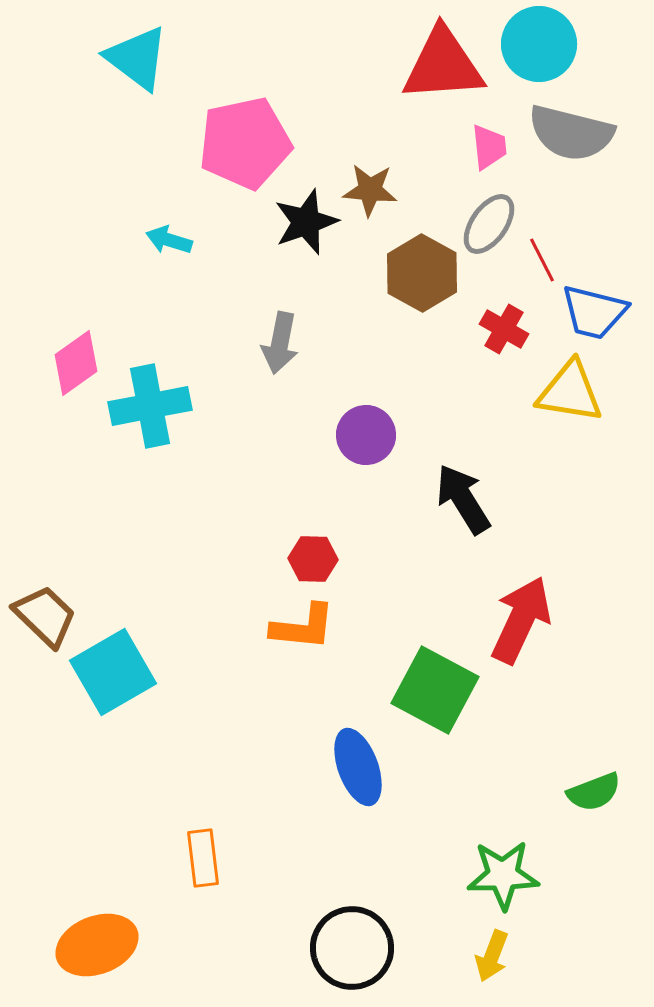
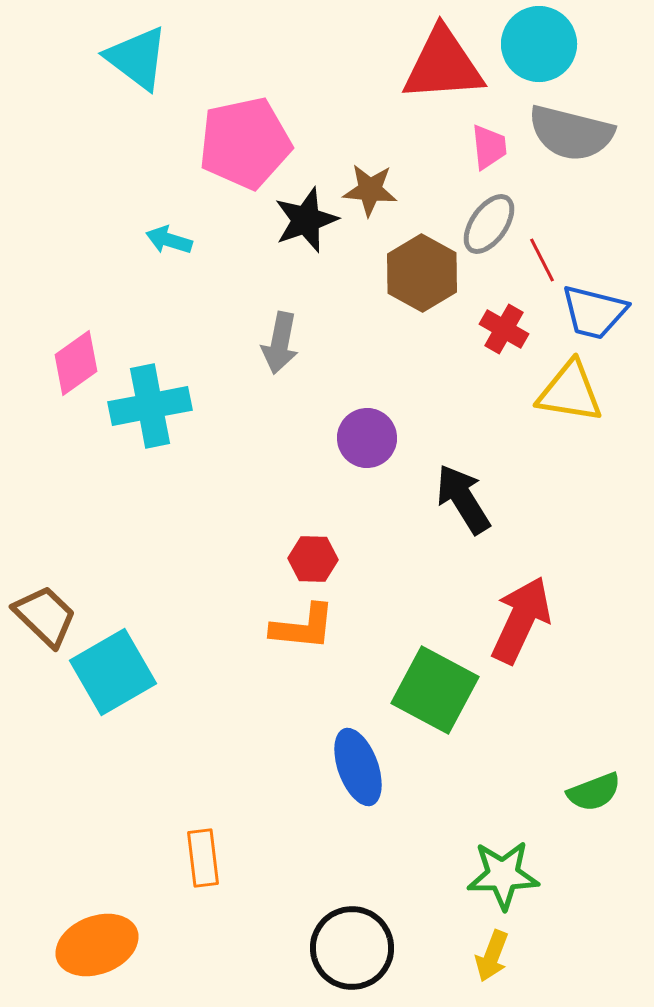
black star: moved 2 px up
purple circle: moved 1 px right, 3 px down
